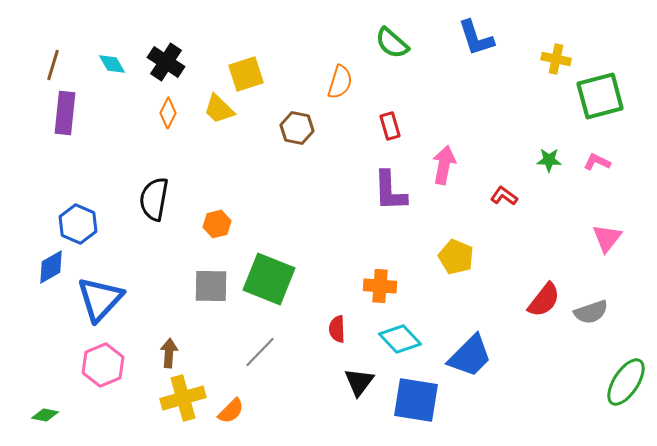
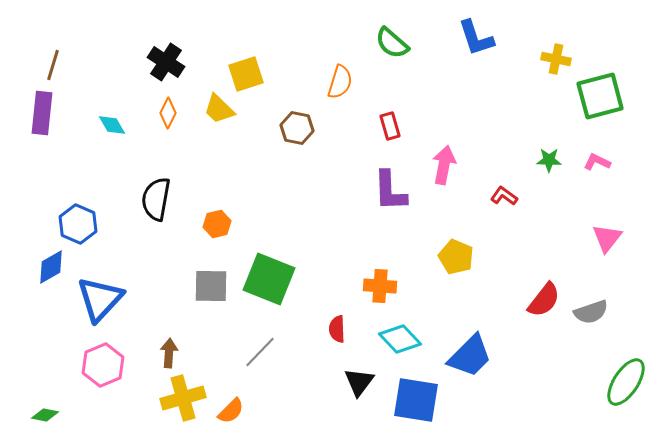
cyan diamond at (112, 64): moved 61 px down
purple rectangle at (65, 113): moved 23 px left
black semicircle at (154, 199): moved 2 px right
